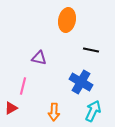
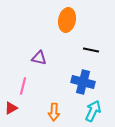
blue cross: moved 2 px right; rotated 15 degrees counterclockwise
